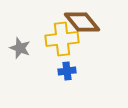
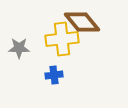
gray star: moved 1 px left; rotated 20 degrees counterclockwise
blue cross: moved 13 px left, 4 px down
